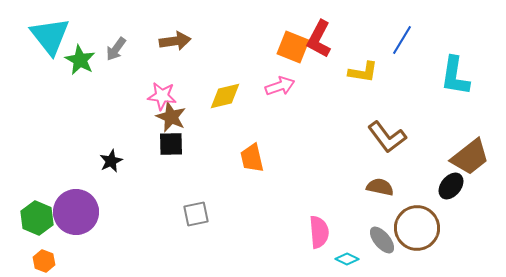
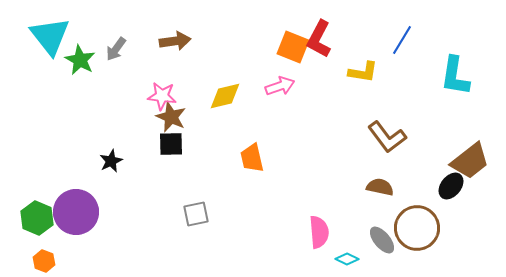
brown trapezoid: moved 4 px down
